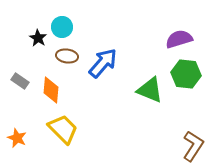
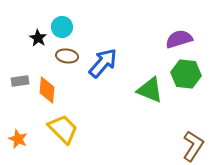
gray rectangle: rotated 42 degrees counterclockwise
orange diamond: moved 4 px left
orange star: moved 1 px right, 1 px down
